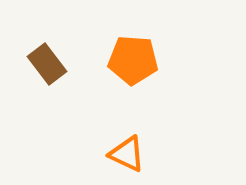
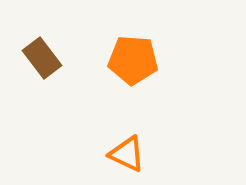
brown rectangle: moved 5 px left, 6 px up
